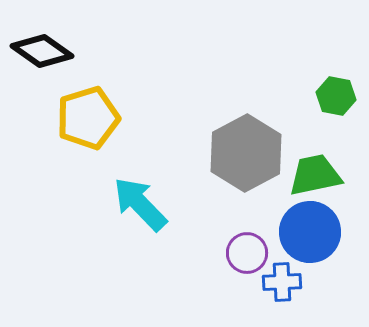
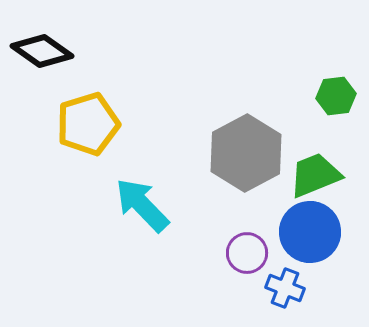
green hexagon: rotated 18 degrees counterclockwise
yellow pentagon: moved 6 px down
green trapezoid: rotated 10 degrees counterclockwise
cyan arrow: moved 2 px right, 1 px down
blue cross: moved 3 px right, 6 px down; rotated 24 degrees clockwise
